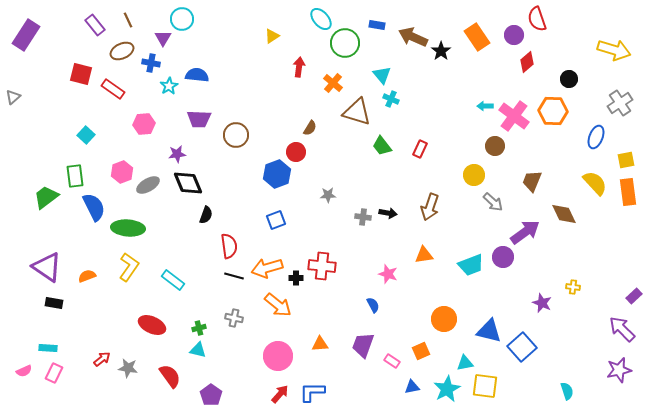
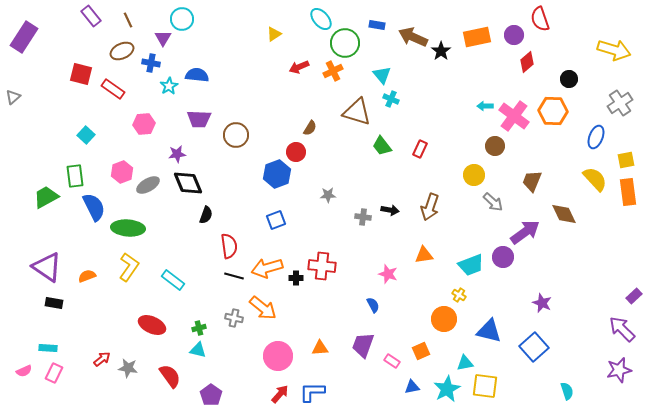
red semicircle at (537, 19): moved 3 px right
purple rectangle at (95, 25): moved 4 px left, 9 px up
purple rectangle at (26, 35): moved 2 px left, 2 px down
yellow triangle at (272, 36): moved 2 px right, 2 px up
orange rectangle at (477, 37): rotated 68 degrees counterclockwise
red arrow at (299, 67): rotated 120 degrees counterclockwise
orange cross at (333, 83): moved 12 px up; rotated 24 degrees clockwise
yellow semicircle at (595, 183): moved 4 px up
green trapezoid at (46, 197): rotated 8 degrees clockwise
black arrow at (388, 213): moved 2 px right, 3 px up
yellow cross at (573, 287): moved 114 px left, 8 px down; rotated 24 degrees clockwise
orange arrow at (278, 305): moved 15 px left, 3 px down
orange triangle at (320, 344): moved 4 px down
blue square at (522, 347): moved 12 px right
